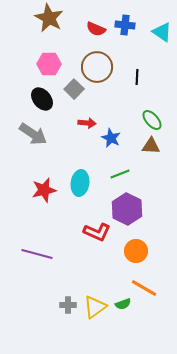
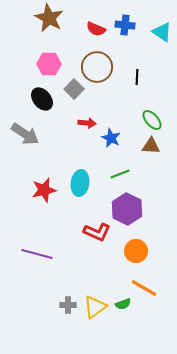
gray arrow: moved 8 px left
